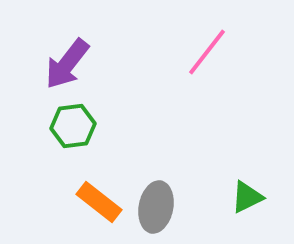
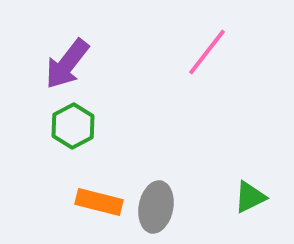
green hexagon: rotated 21 degrees counterclockwise
green triangle: moved 3 px right
orange rectangle: rotated 24 degrees counterclockwise
